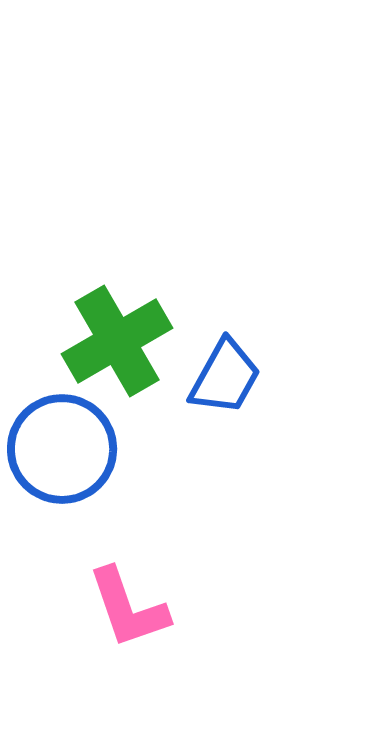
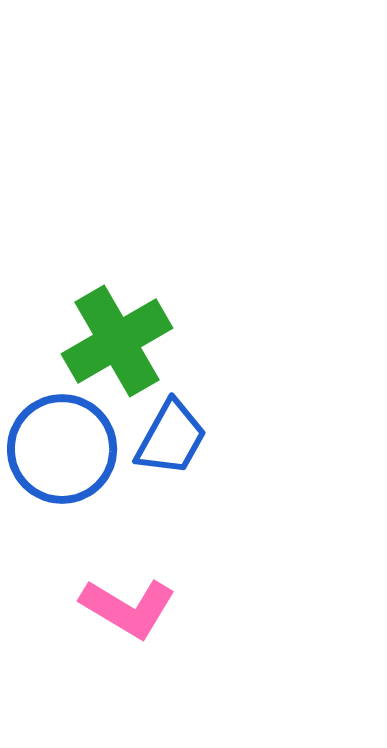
blue trapezoid: moved 54 px left, 61 px down
pink L-shape: rotated 40 degrees counterclockwise
